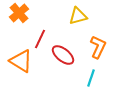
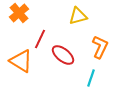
orange L-shape: moved 2 px right
